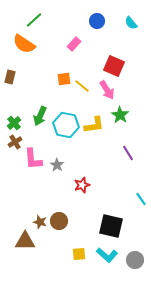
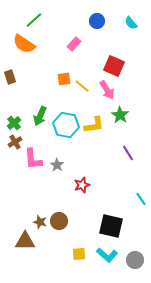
brown rectangle: rotated 32 degrees counterclockwise
